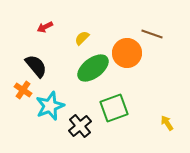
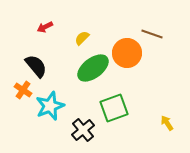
black cross: moved 3 px right, 4 px down
